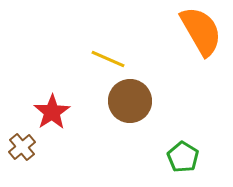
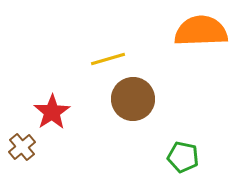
orange semicircle: rotated 62 degrees counterclockwise
yellow line: rotated 40 degrees counterclockwise
brown circle: moved 3 px right, 2 px up
green pentagon: rotated 20 degrees counterclockwise
